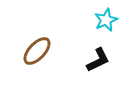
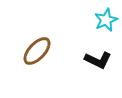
black L-shape: rotated 52 degrees clockwise
